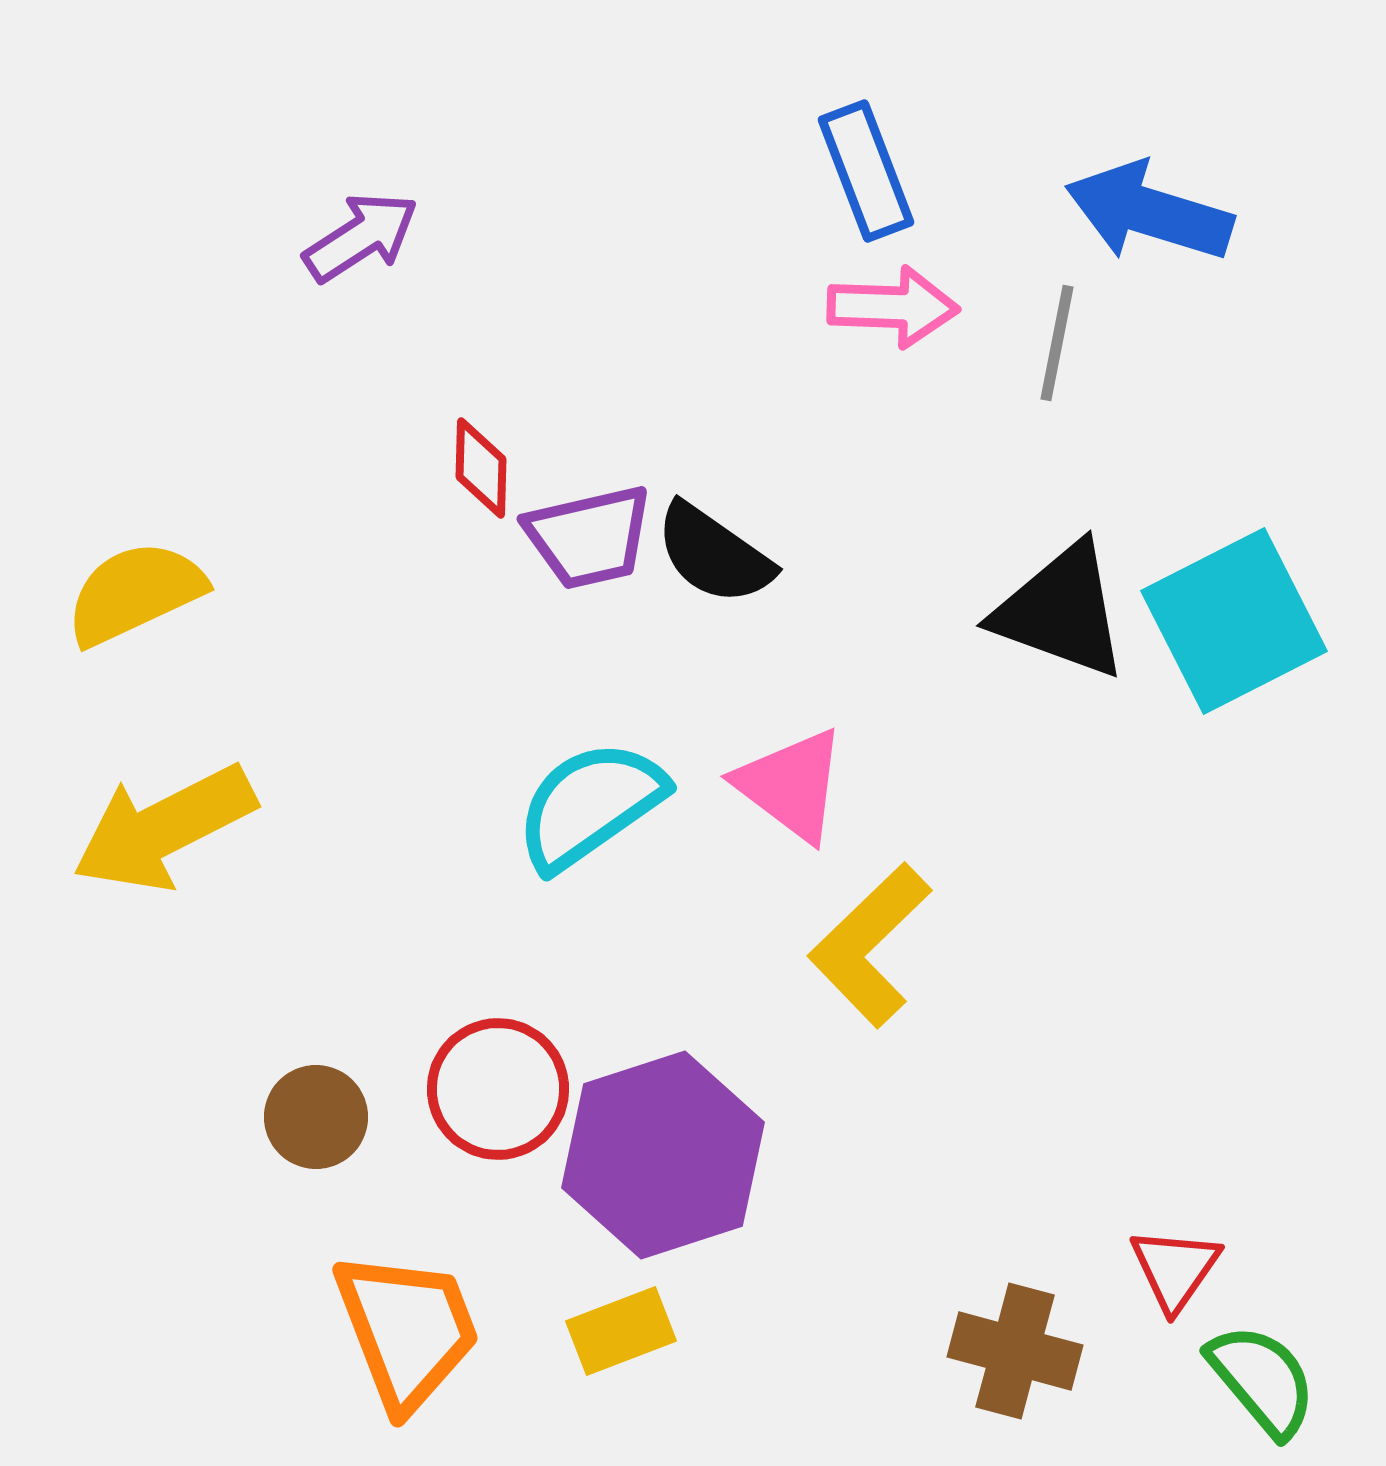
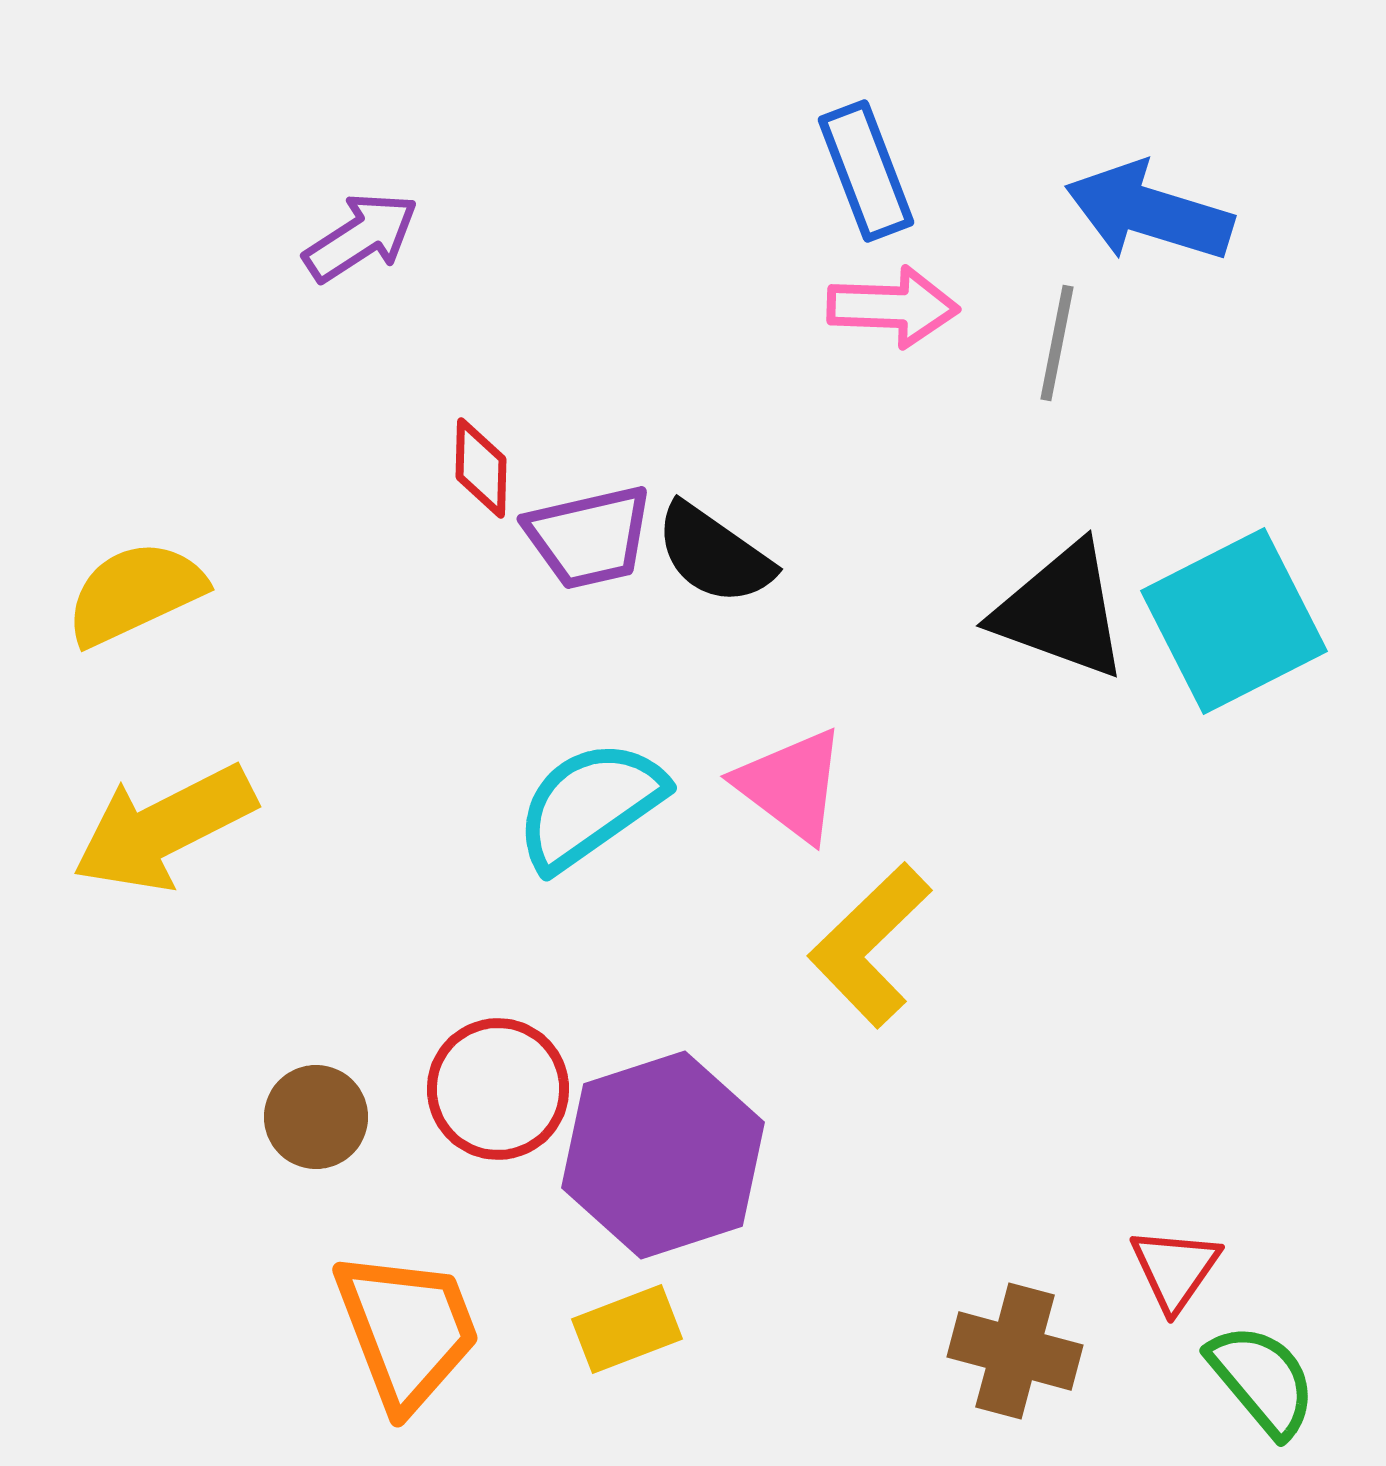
yellow rectangle: moved 6 px right, 2 px up
